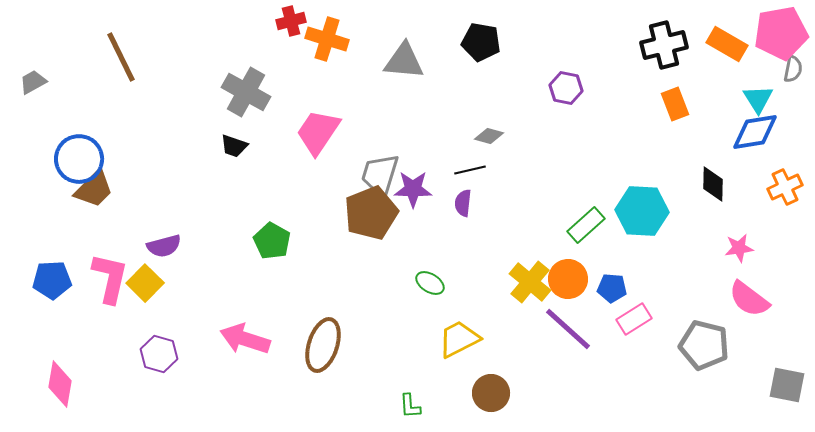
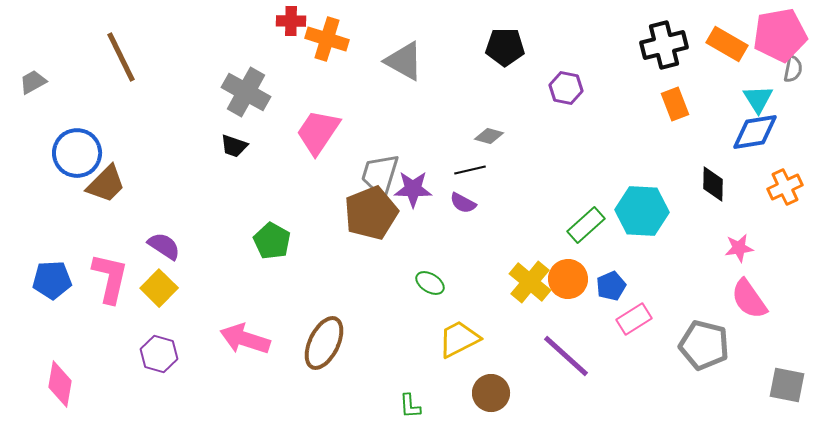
red cross at (291, 21): rotated 16 degrees clockwise
pink pentagon at (781, 33): moved 1 px left, 2 px down
black pentagon at (481, 42): moved 24 px right, 5 px down; rotated 9 degrees counterclockwise
gray triangle at (404, 61): rotated 24 degrees clockwise
blue circle at (79, 159): moved 2 px left, 6 px up
brown trapezoid at (94, 189): moved 12 px right, 5 px up
purple semicircle at (463, 203): rotated 68 degrees counterclockwise
purple semicircle at (164, 246): rotated 132 degrees counterclockwise
yellow square at (145, 283): moved 14 px right, 5 px down
blue pentagon at (612, 288): moved 1 px left, 2 px up; rotated 28 degrees counterclockwise
pink semicircle at (749, 299): rotated 18 degrees clockwise
purple line at (568, 329): moved 2 px left, 27 px down
brown ellipse at (323, 345): moved 1 px right, 2 px up; rotated 8 degrees clockwise
